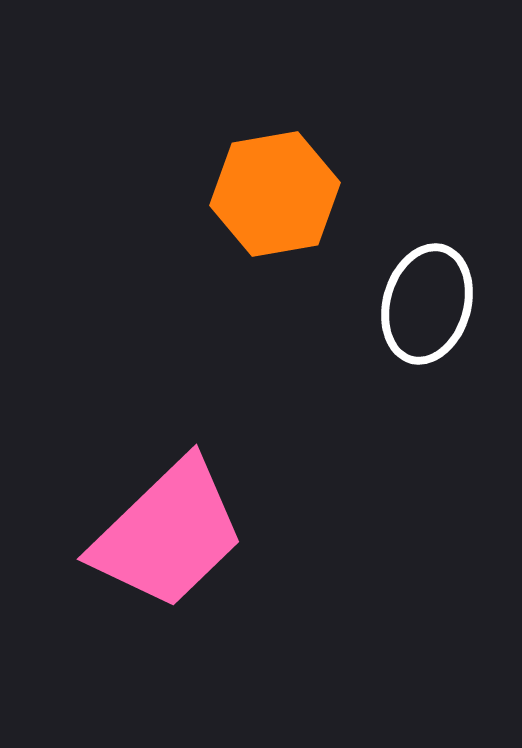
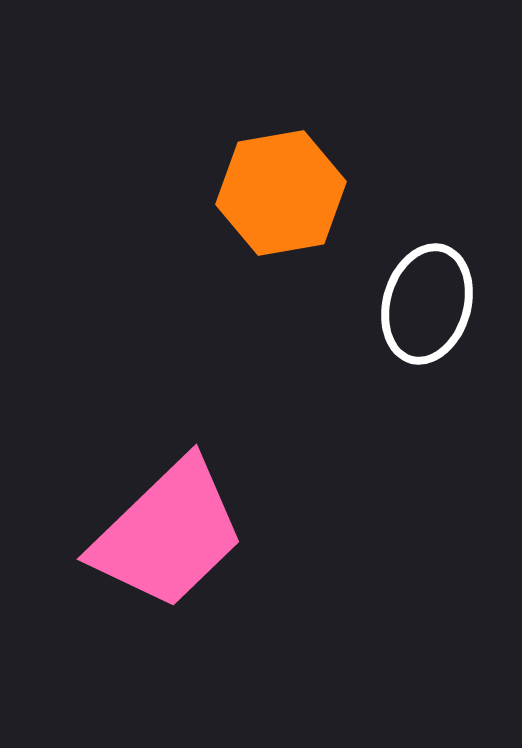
orange hexagon: moved 6 px right, 1 px up
